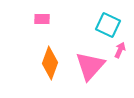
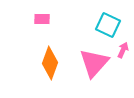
pink arrow: moved 3 px right
pink triangle: moved 4 px right, 3 px up
